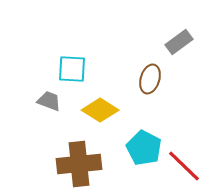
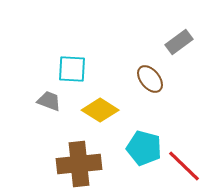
brown ellipse: rotated 56 degrees counterclockwise
cyan pentagon: rotated 12 degrees counterclockwise
